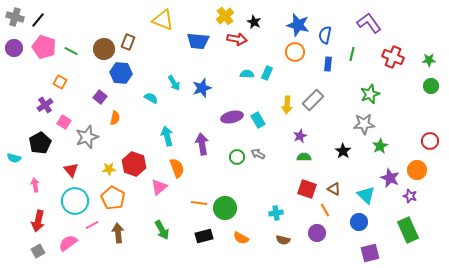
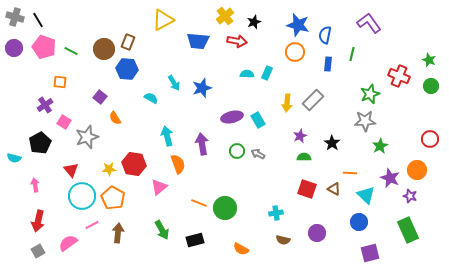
black line at (38, 20): rotated 70 degrees counterclockwise
yellow triangle at (163, 20): rotated 50 degrees counterclockwise
black star at (254, 22): rotated 24 degrees clockwise
red arrow at (237, 39): moved 2 px down
red cross at (393, 57): moved 6 px right, 19 px down
green star at (429, 60): rotated 24 degrees clockwise
blue hexagon at (121, 73): moved 6 px right, 4 px up
orange square at (60, 82): rotated 24 degrees counterclockwise
yellow arrow at (287, 105): moved 2 px up
orange semicircle at (115, 118): rotated 136 degrees clockwise
gray star at (364, 124): moved 1 px right, 3 px up
red circle at (430, 141): moved 2 px up
black star at (343, 151): moved 11 px left, 8 px up
green circle at (237, 157): moved 6 px up
red hexagon at (134, 164): rotated 10 degrees counterclockwise
orange semicircle at (177, 168): moved 1 px right, 4 px up
cyan circle at (75, 201): moved 7 px right, 5 px up
orange line at (199, 203): rotated 14 degrees clockwise
orange line at (325, 210): moved 25 px right, 37 px up; rotated 56 degrees counterclockwise
brown arrow at (118, 233): rotated 12 degrees clockwise
black rectangle at (204, 236): moved 9 px left, 4 px down
orange semicircle at (241, 238): moved 11 px down
